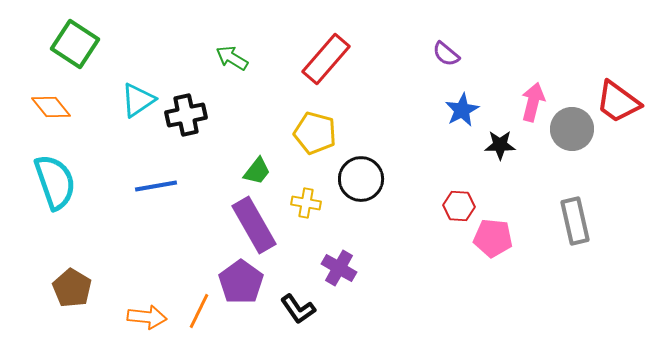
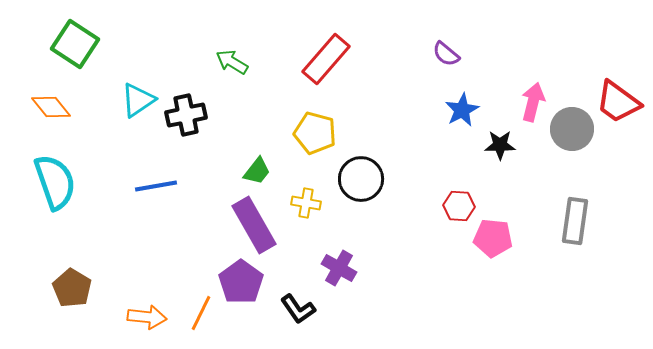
green arrow: moved 4 px down
gray rectangle: rotated 21 degrees clockwise
orange line: moved 2 px right, 2 px down
